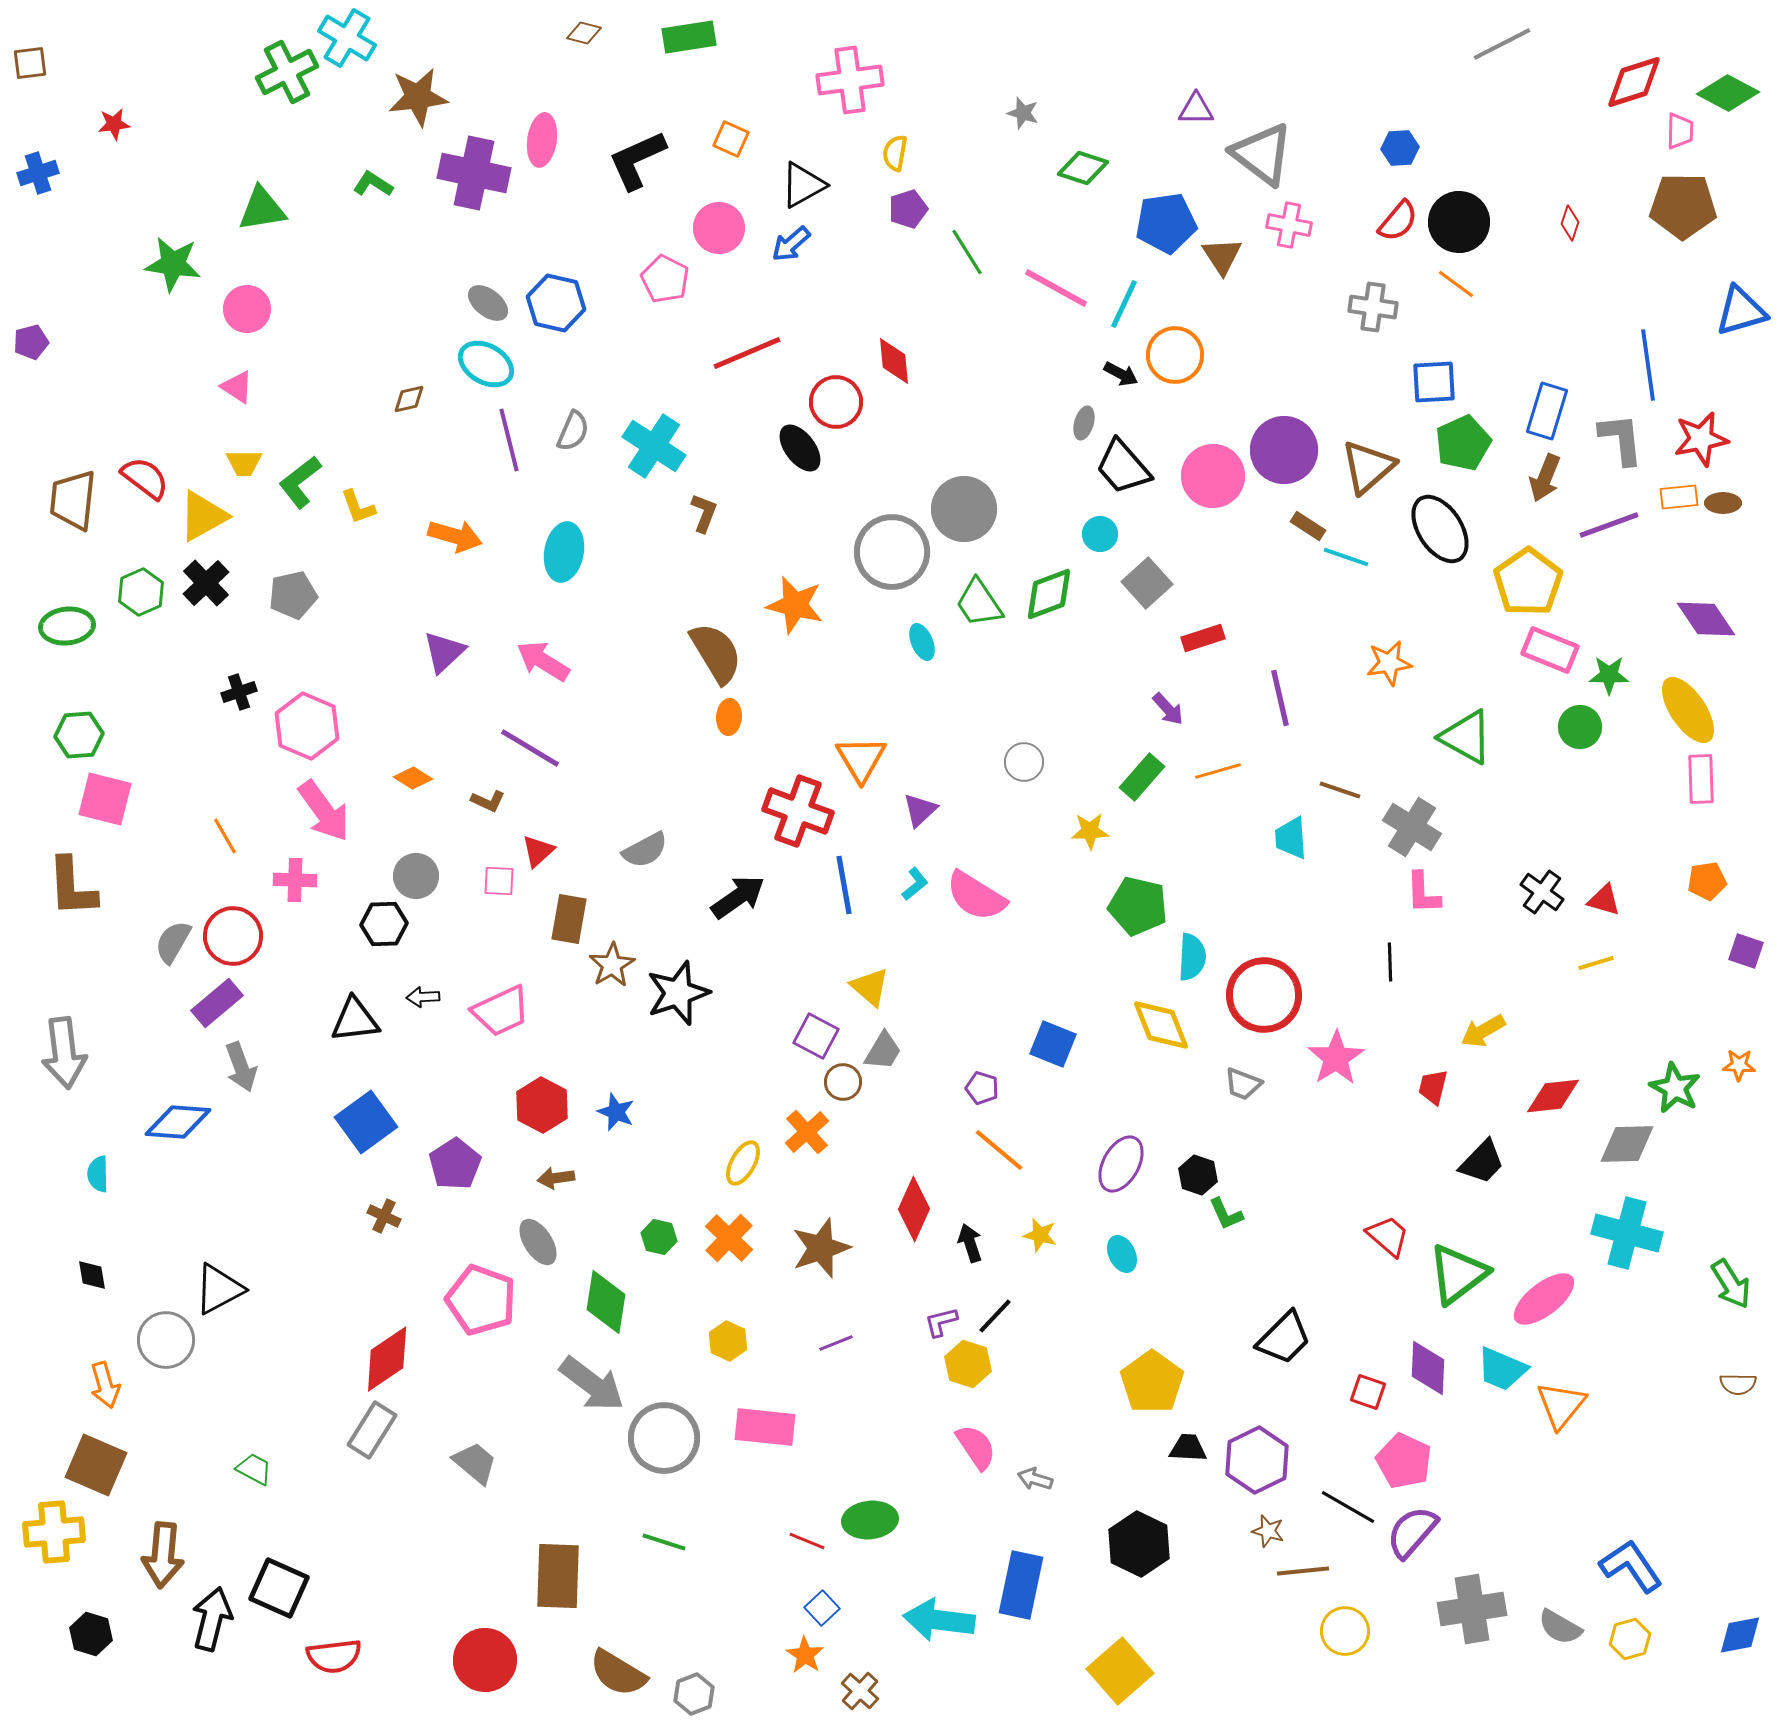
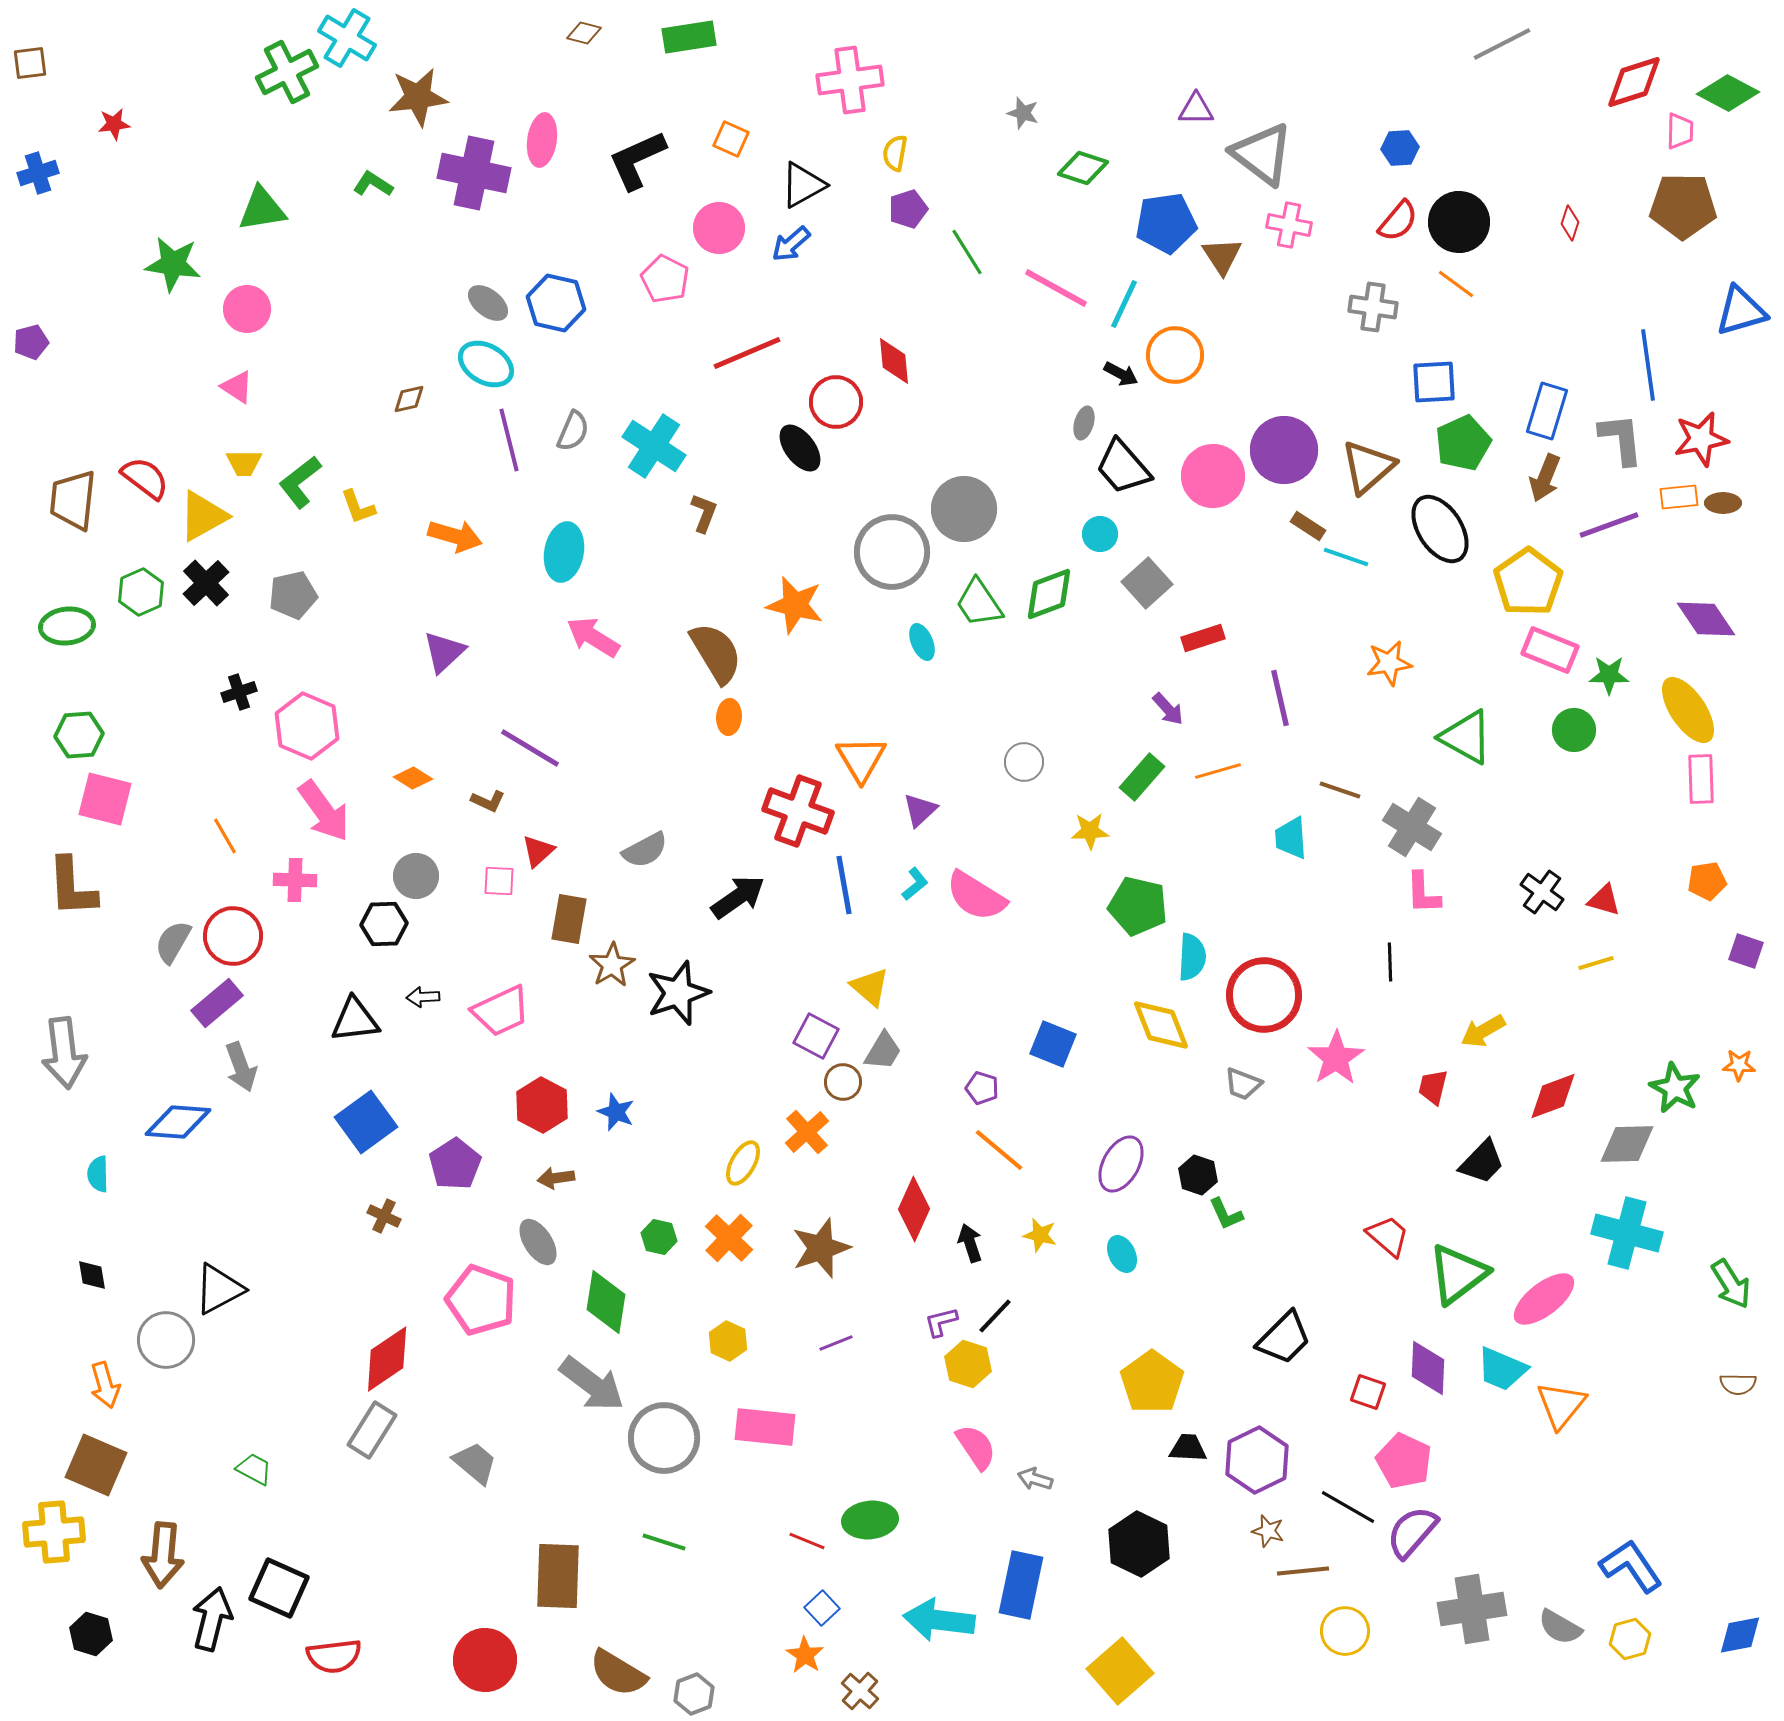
pink arrow at (543, 661): moved 50 px right, 24 px up
green circle at (1580, 727): moved 6 px left, 3 px down
red diamond at (1553, 1096): rotated 14 degrees counterclockwise
